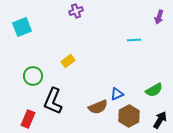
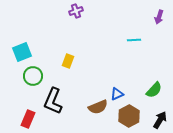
cyan square: moved 25 px down
yellow rectangle: rotated 32 degrees counterclockwise
green semicircle: rotated 18 degrees counterclockwise
